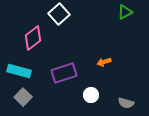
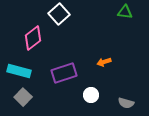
green triangle: rotated 35 degrees clockwise
